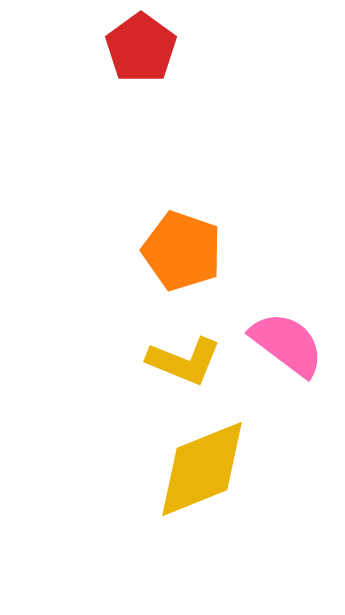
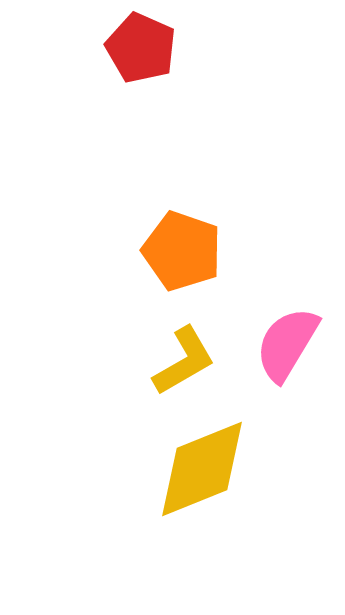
red pentagon: rotated 12 degrees counterclockwise
pink semicircle: rotated 96 degrees counterclockwise
yellow L-shape: rotated 52 degrees counterclockwise
